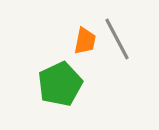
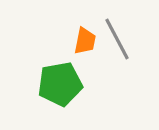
green pentagon: rotated 15 degrees clockwise
